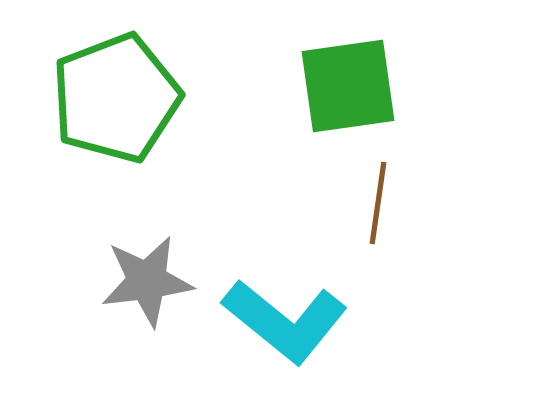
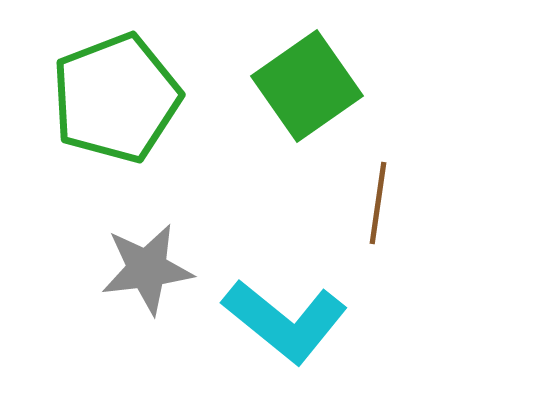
green square: moved 41 px left; rotated 27 degrees counterclockwise
gray star: moved 12 px up
